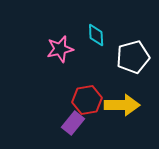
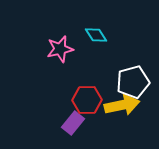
cyan diamond: rotated 30 degrees counterclockwise
white pentagon: moved 25 px down
red hexagon: rotated 8 degrees clockwise
yellow arrow: rotated 12 degrees counterclockwise
